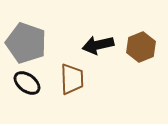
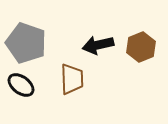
black ellipse: moved 6 px left, 2 px down
